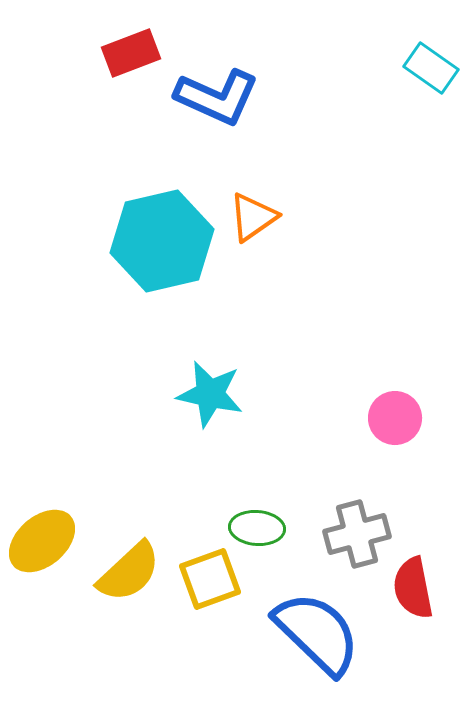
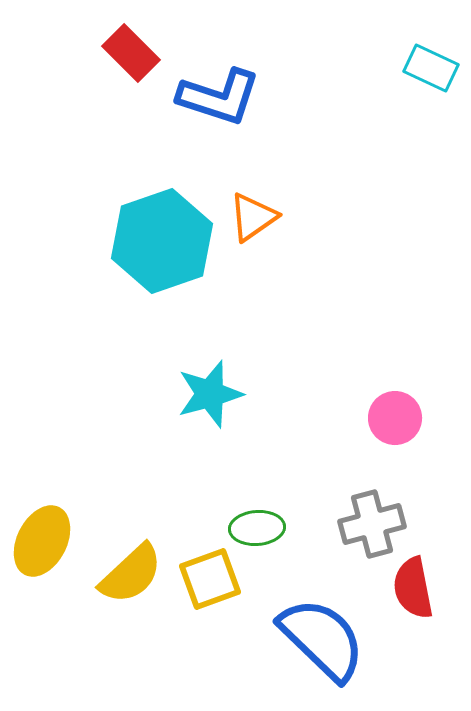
red rectangle: rotated 66 degrees clockwise
cyan rectangle: rotated 10 degrees counterclockwise
blue L-shape: moved 2 px right; rotated 6 degrees counterclockwise
cyan hexagon: rotated 6 degrees counterclockwise
cyan star: rotated 28 degrees counterclockwise
green ellipse: rotated 8 degrees counterclockwise
gray cross: moved 15 px right, 10 px up
yellow ellipse: rotated 22 degrees counterclockwise
yellow semicircle: moved 2 px right, 2 px down
blue semicircle: moved 5 px right, 6 px down
